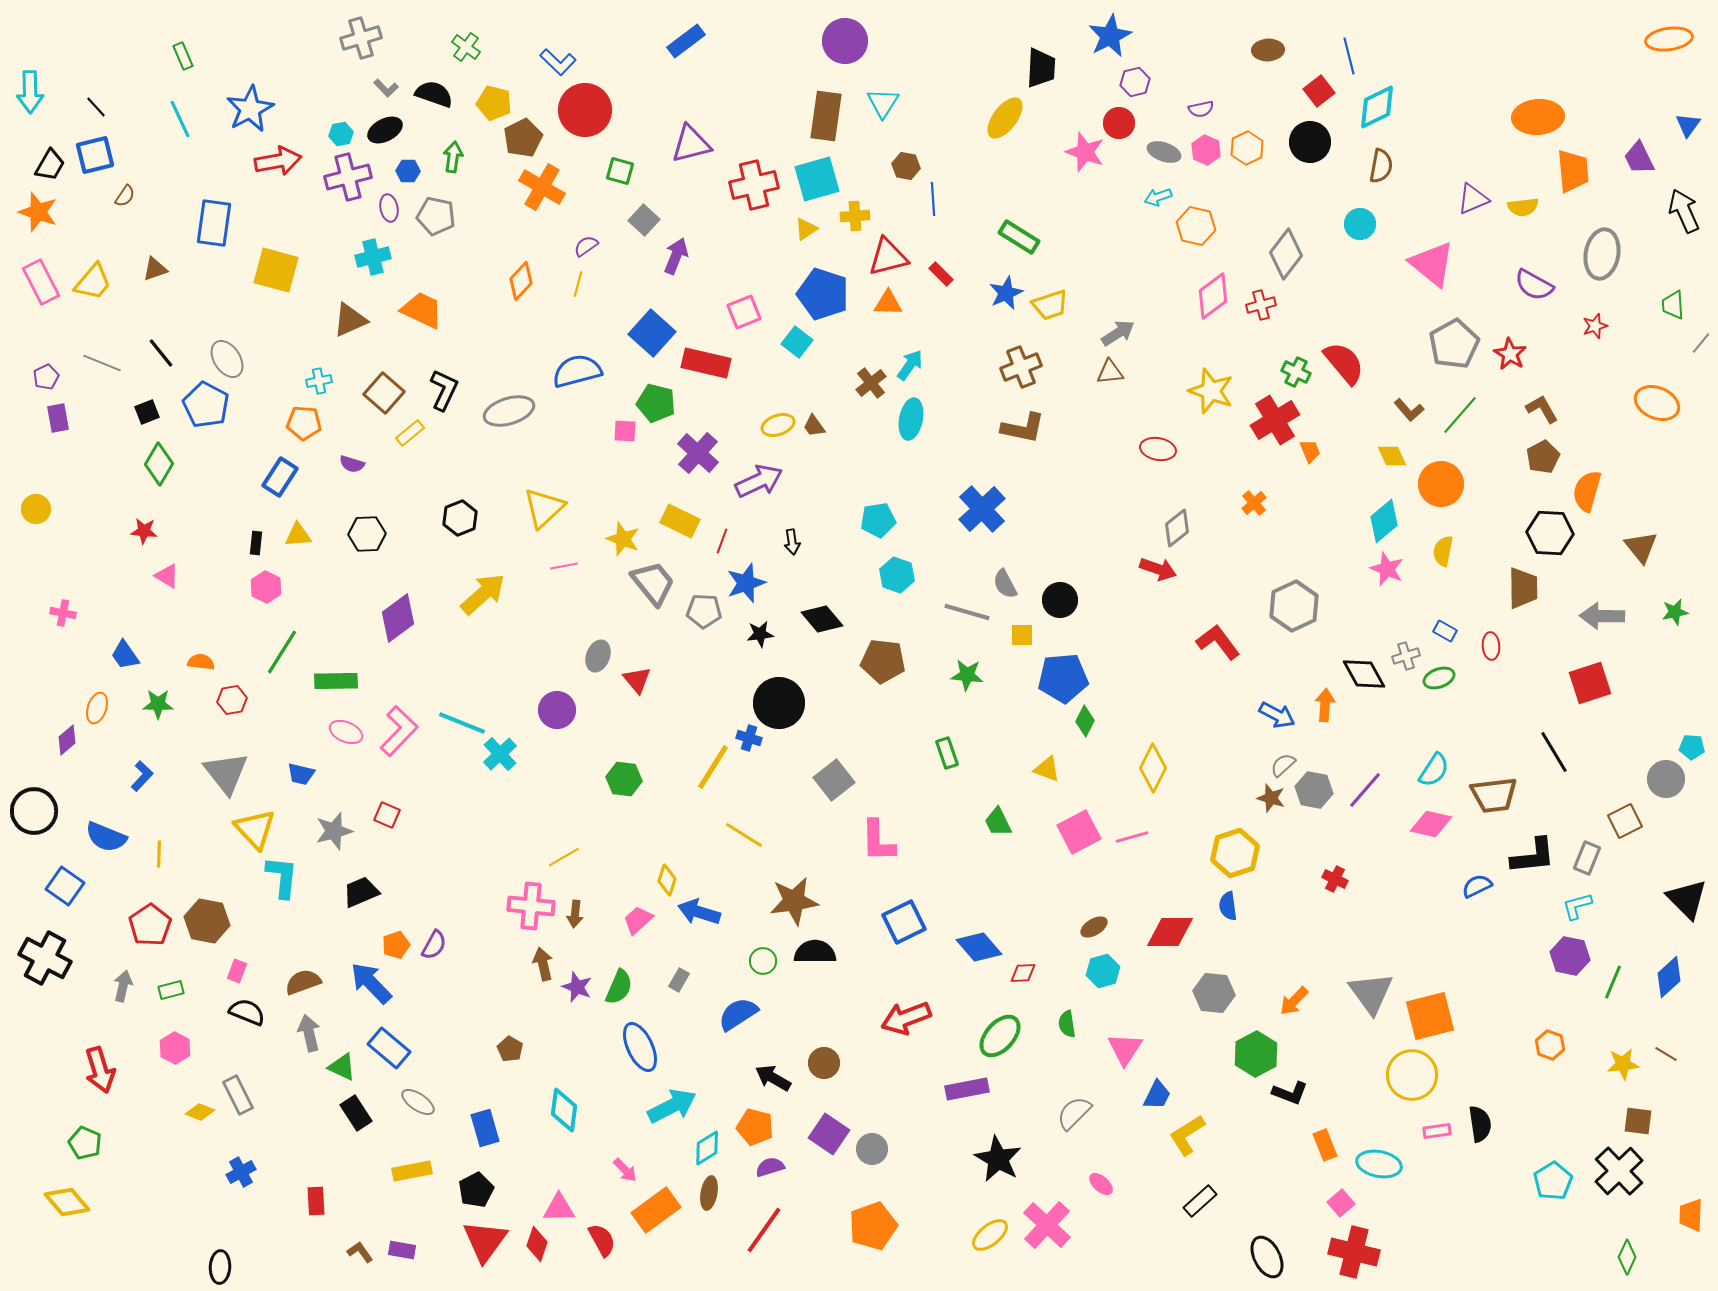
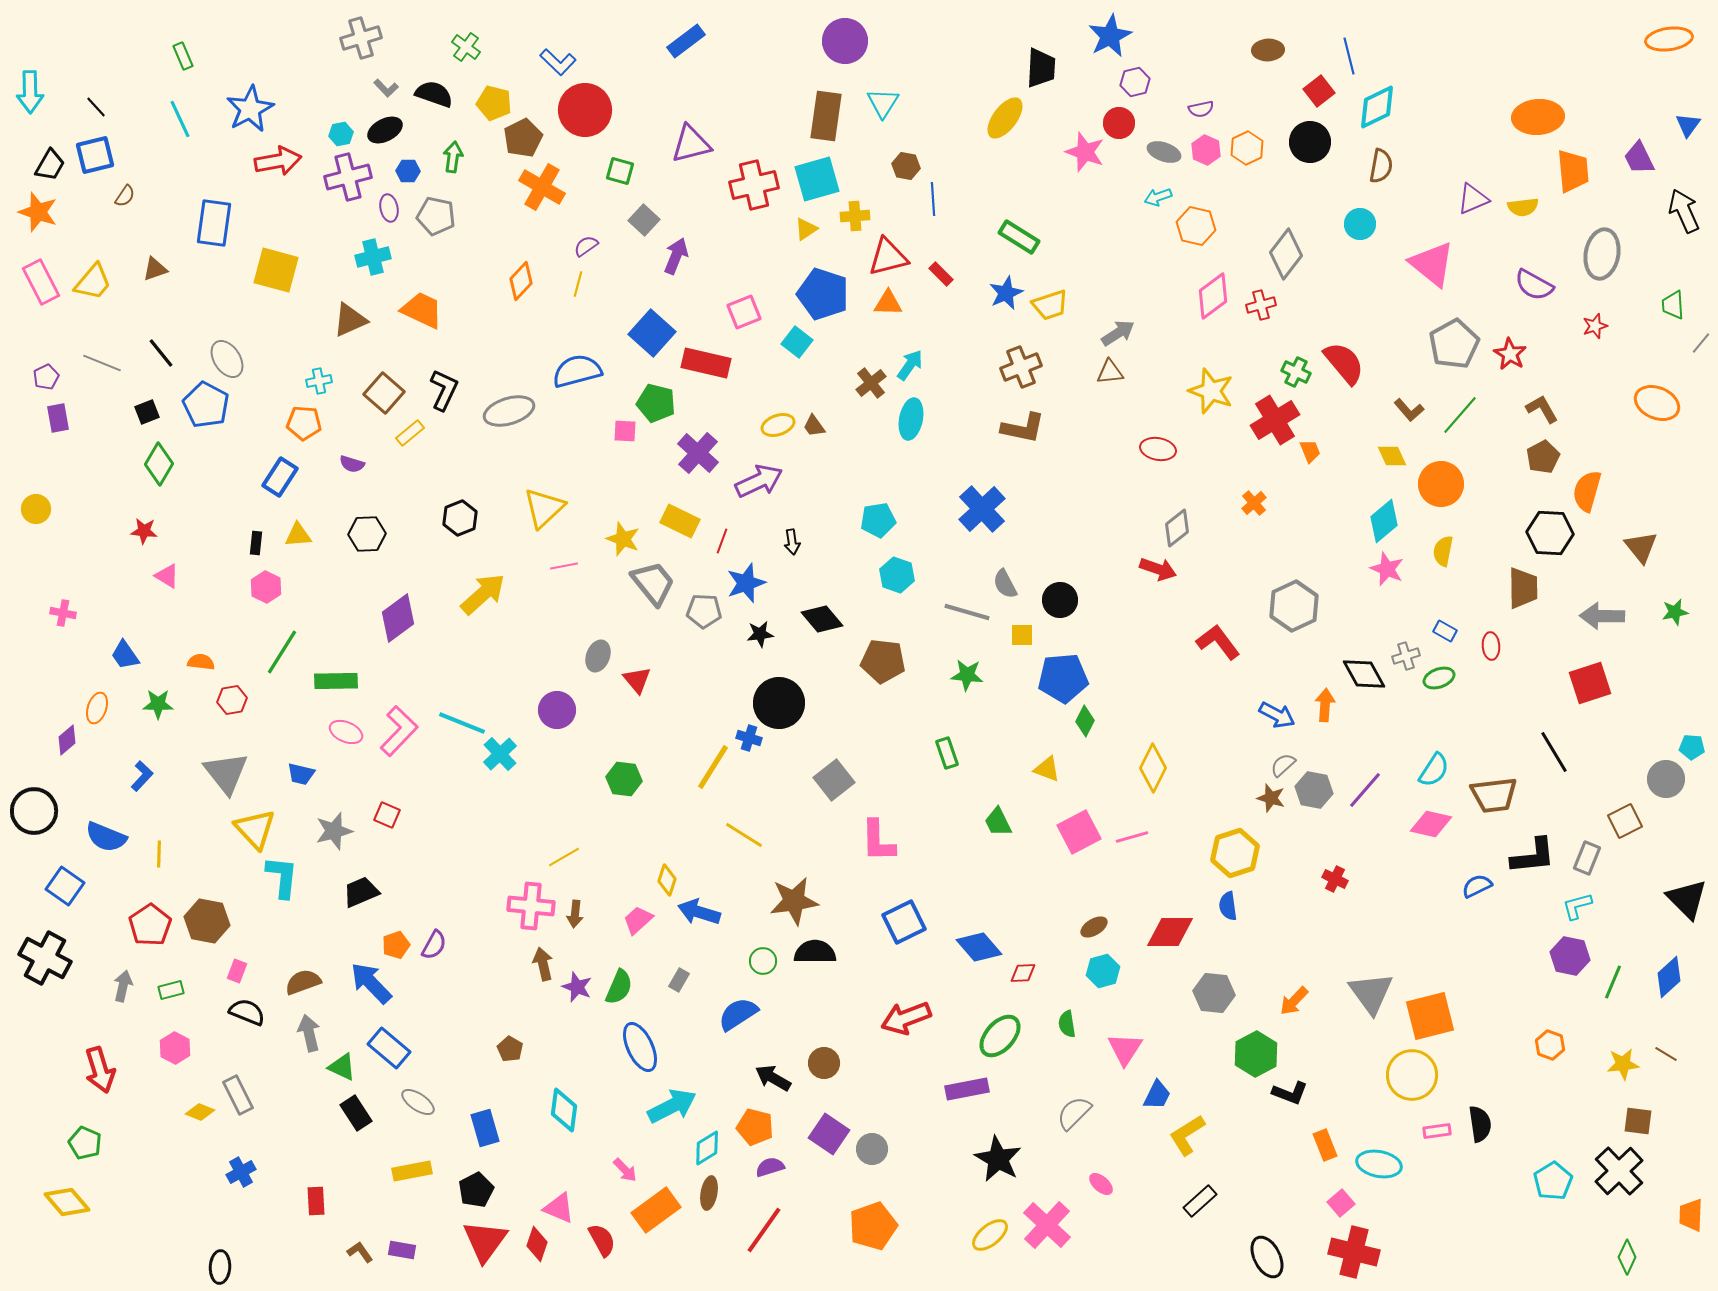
pink triangle at (559, 1208): rotated 24 degrees clockwise
